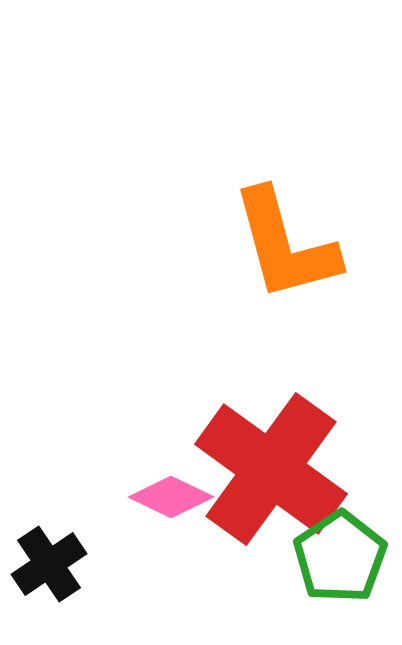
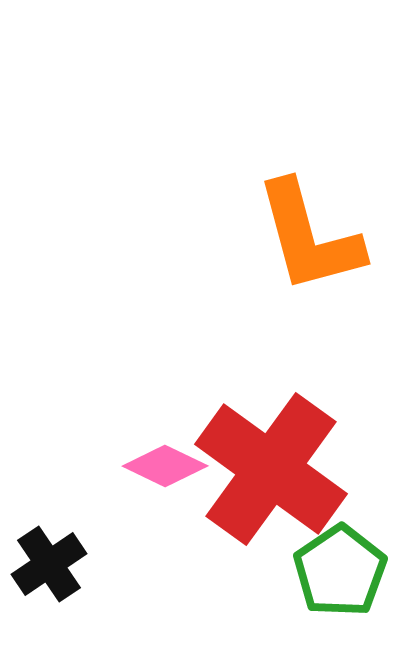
orange L-shape: moved 24 px right, 8 px up
pink diamond: moved 6 px left, 31 px up
green pentagon: moved 14 px down
